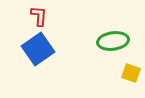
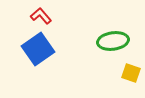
red L-shape: moved 2 px right; rotated 45 degrees counterclockwise
